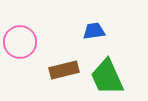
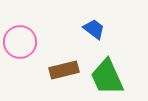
blue trapezoid: moved 2 px up; rotated 45 degrees clockwise
